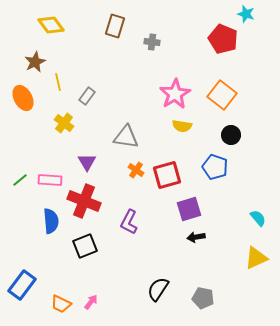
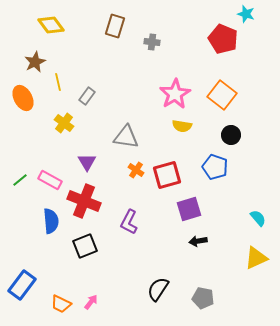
pink rectangle: rotated 25 degrees clockwise
black arrow: moved 2 px right, 4 px down
